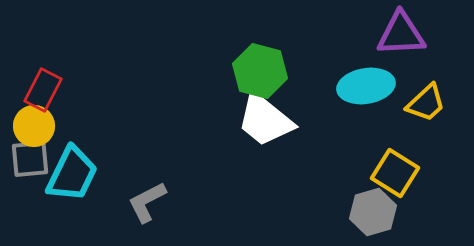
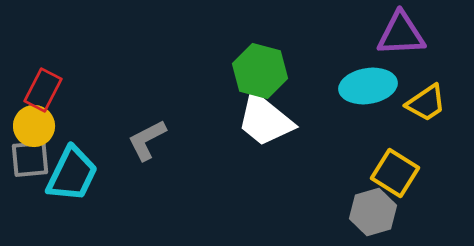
cyan ellipse: moved 2 px right
yellow trapezoid: rotated 9 degrees clockwise
gray L-shape: moved 62 px up
